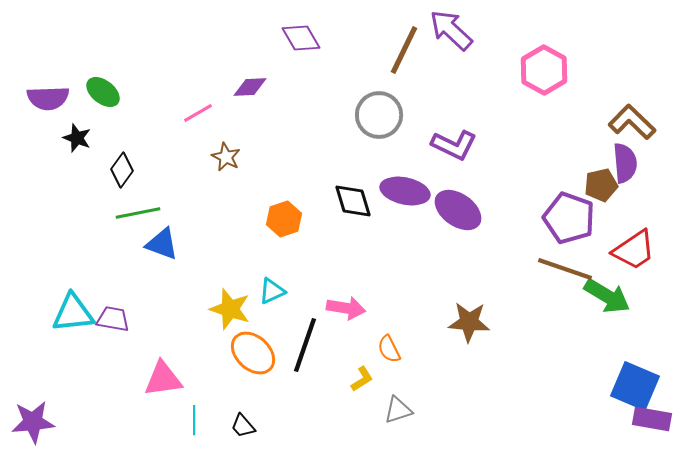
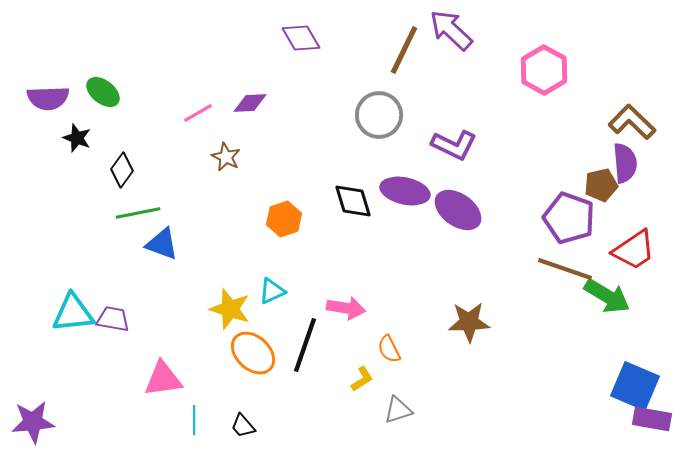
purple diamond at (250, 87): moved 16 px down
brown star at (469, 322): rotated 6 degrees counterclockwise
